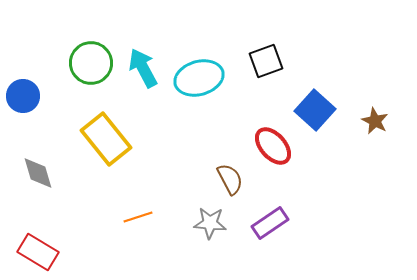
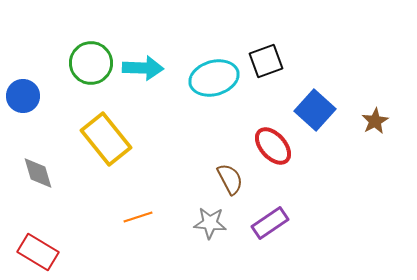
cyan arrow: rotated 120 degrees clockwise
cyan ellipse: moved 15 px right
brown star: rotated 16 degrees clockwise
